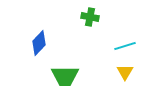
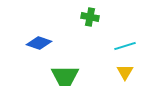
blue diamond: rotated 65 degrees clockwise
